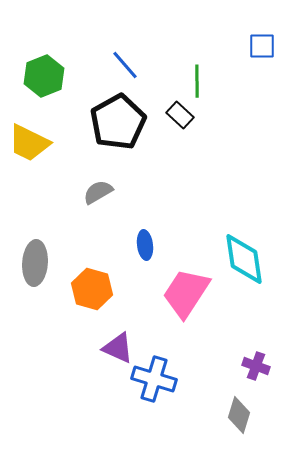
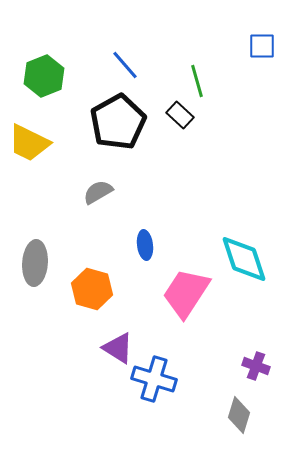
green line: rotated 16 degrees counterclockwise
cyan diamond: rotated 10 degrees counterclockwise
purple triangle: rotated 8 degrees clockwise
